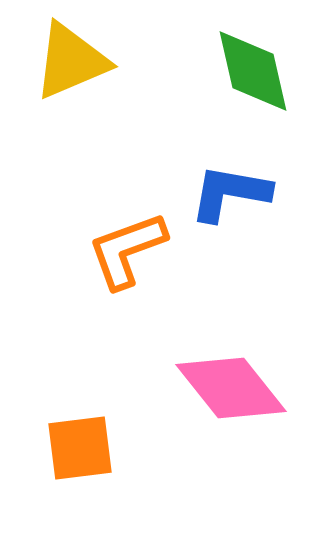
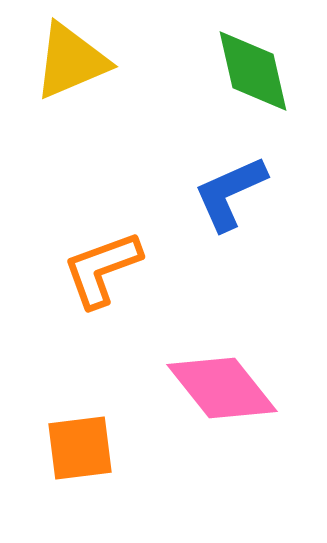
blue L-shape: rotated 34 degrees counterclockwise
orange L-shape: moved 25 px left, 19 px down
pink diamond: moved 9 px left
